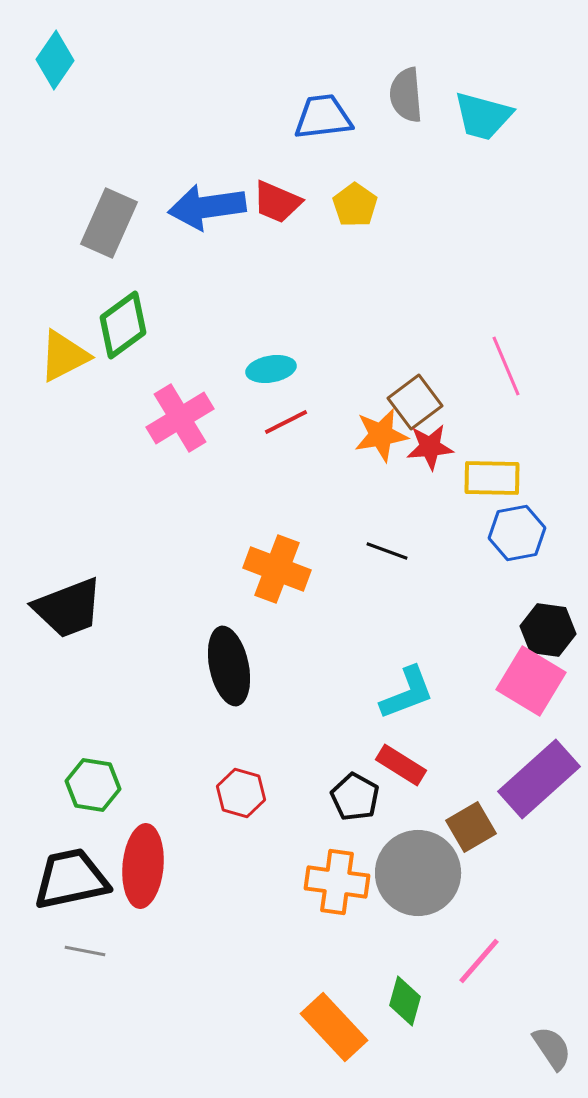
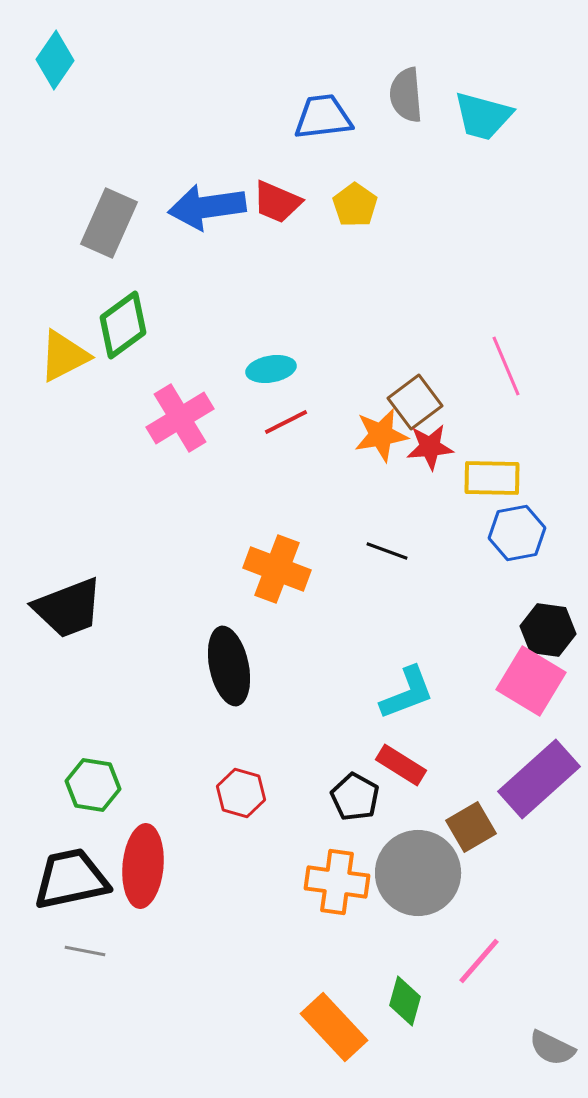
gray semicircle at (552, 1048): rotated 150 degrees clockwise
